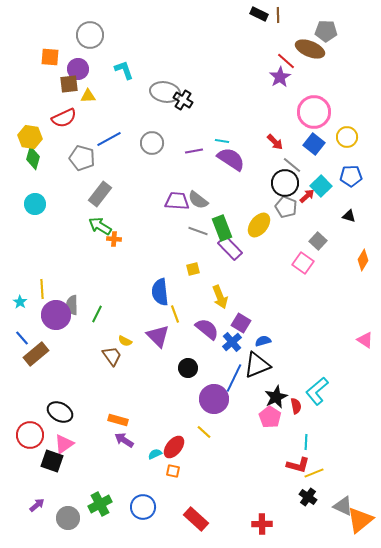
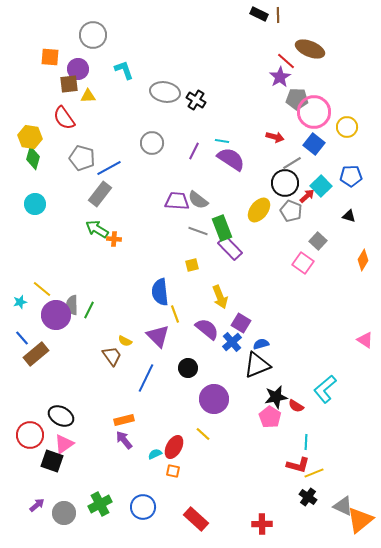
gray pentagon at (326, 31): moved 29 px left, 68 px down
gray circle at (90, 35): moved 3 px right
black cross at (183, 100): moved 13 px right
red semicircle at (64, 118): rotated 80 degrees clockwise
yellow circle at (347, 137): moved 10 px up
blue line at (109, 139): moved 29 px down
red arrow at (275, 142): moved 5 px up; rotated 30 degrees counterclockwise
purple line at (194, 151): rotated 54 degrees counterclockwise
gray line at (292, 165): moved 2 px up; rotated 72 degrees counterclockwise
gray pentagon at (286, 207): moved 5 px right, 4 px down
yellow ellipse at (259, 225): moved 15 px up
green arrow at (100, 226): moved 3 px left, 3 px down
yellow square at (193, 269): moved 1 px left, 4 px up
yellow line at (42, 289): rotated 48 degrees counterclockwise
cyan star at (20, 302): rotated 24 degrees clockwise
green line at (97, 314): moved 8 px left, 4 px up
blue semicircle at (263, 341): moved 2 px left, 3 px down
blue line at (234, 378): moved 88 px left
cyan L-shape at (317, 391): moved 8 px right, 2 px up
black star at (276, 397): rotated 15 degrees clockwise
red semicircle at (296, 406): rotated 133 degrees clockwise
black ellipse at (60, 412): moved 1 px right, 4 px down
orange rectangle at (118, 420): moved 6 px right; rotated 30 degrees counterclockwise
yellow line at (204, 432): moved 1 px left, 2 px down
purple arrow at (124, 440): rotated 18 degrees clockwise
red ellipse at (174, 447): rotated 10 degrees counterclockwise
gray circle at (68, 518): moved 4 px left, 5 px up
